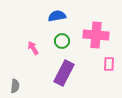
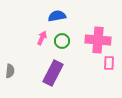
pink cross: moved 2 px right, 5 px down
pink arrow: moved 9 px right, 10 px up; rotated 56 degrees clockwise
pink rectangle: moved 1 px up
purple rectangle: moved 11 px left
gray semicircle: moved 5 px left, 15 px up
